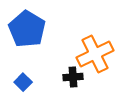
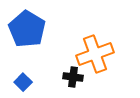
orange cross: rotated 6 degrees clockwise
black cross: rotated 12 degrees clockwise
